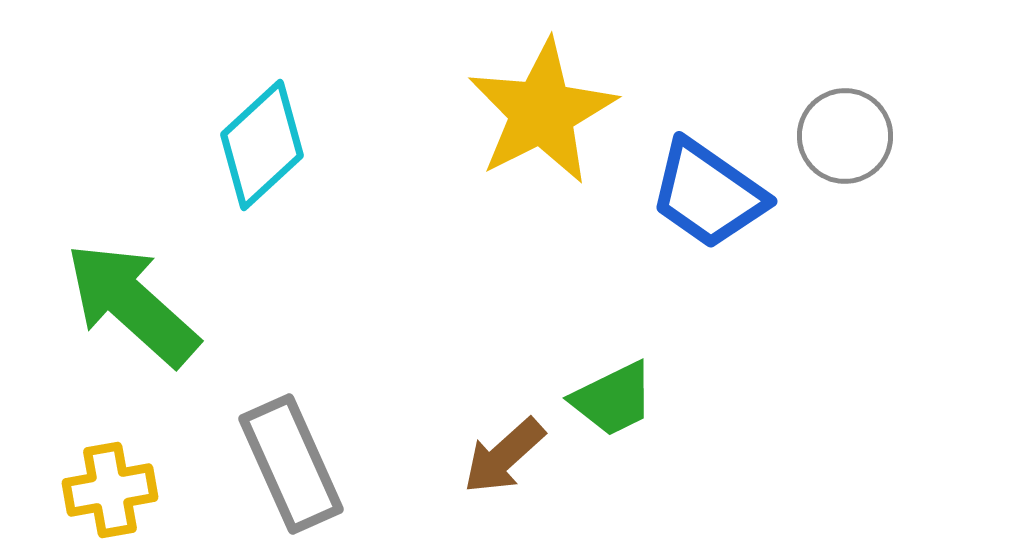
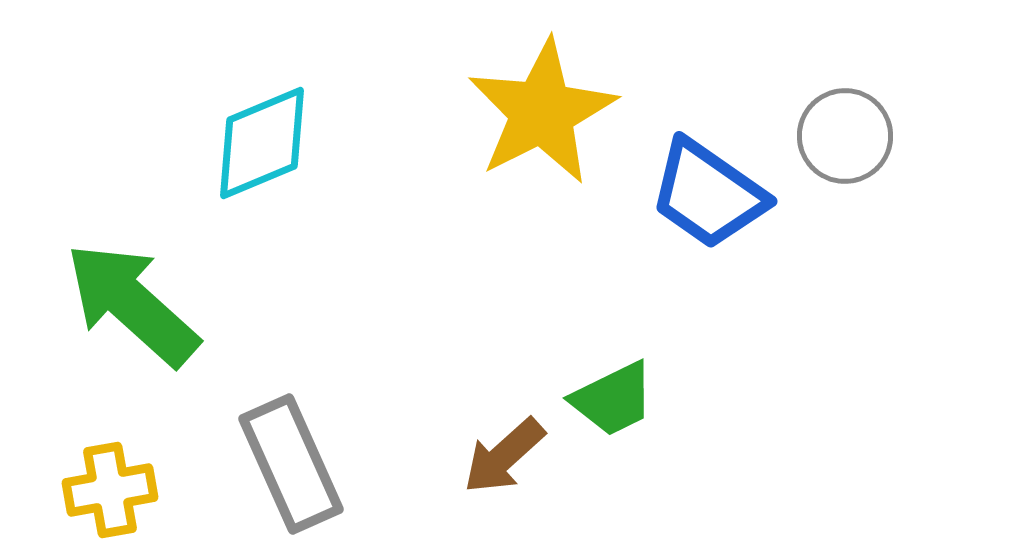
cyan diamond: moved 2 px up; rotated 20 degrees clockwise
